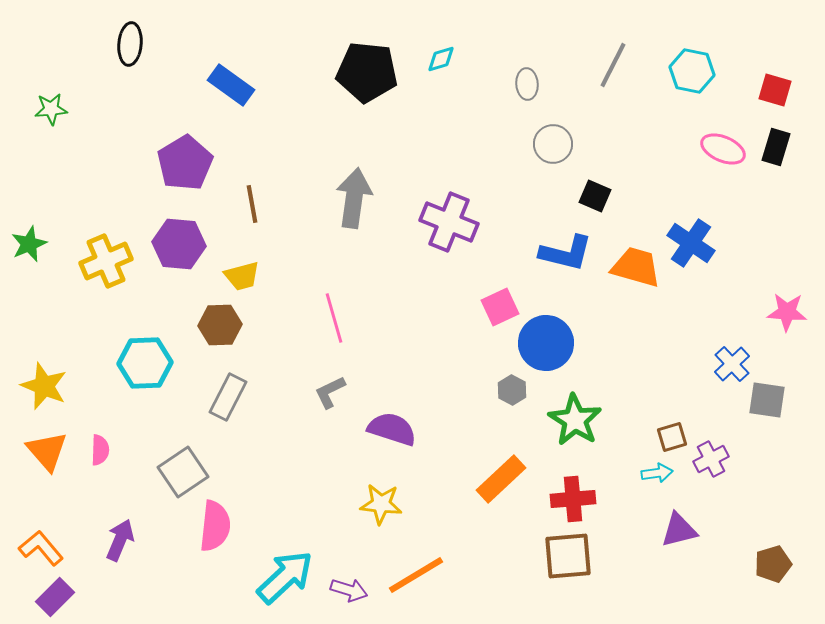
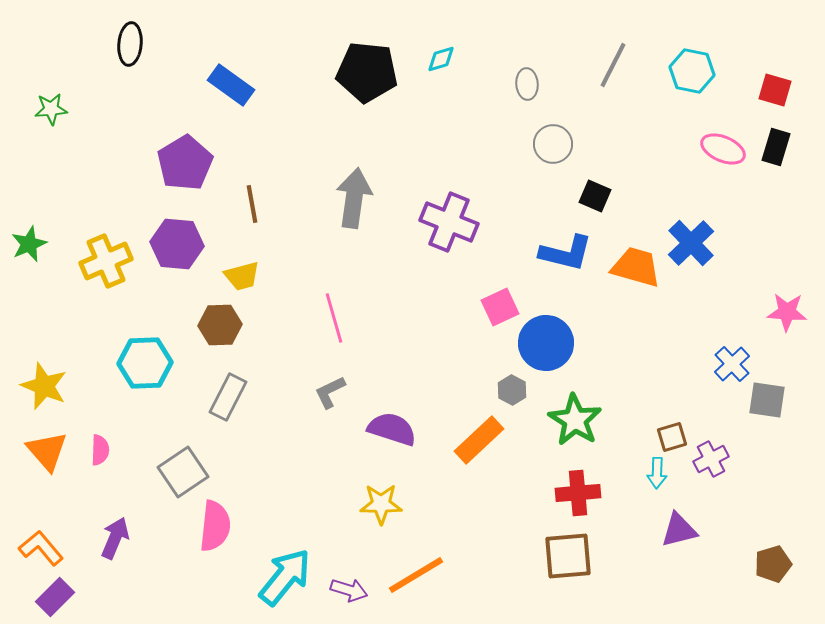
blue cross at (691, 243): rotated 12 degrees clockwise
purple hexagon at (179, 244): moved 2 px left
cyan arrow at (657, 473): rotated 100 degrees clockwise
orange rectangle at (501, 479): moved 22 px left, 39 px up
red cross at (573, 499): moved 5 px right, 6 px up
yellow star at (381, 504): rotated 6 degrees counterclockwise
purple arrow at (120, 540): moved 5 px left, 2 px up
cyan arrow at (285, 577): rotated 8 degrees counterclockwise
